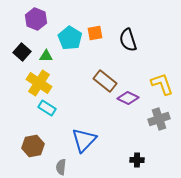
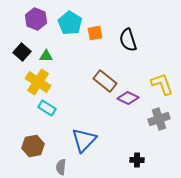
cyan pentagon: moved 15 px up
yellow cross: moved 1 px left, 1 px up
